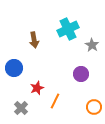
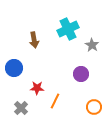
red star: rotated 24 degrees clockwise
